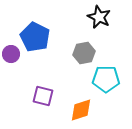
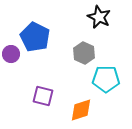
gray hexagon: rotated 25 degrees counterclockwise
